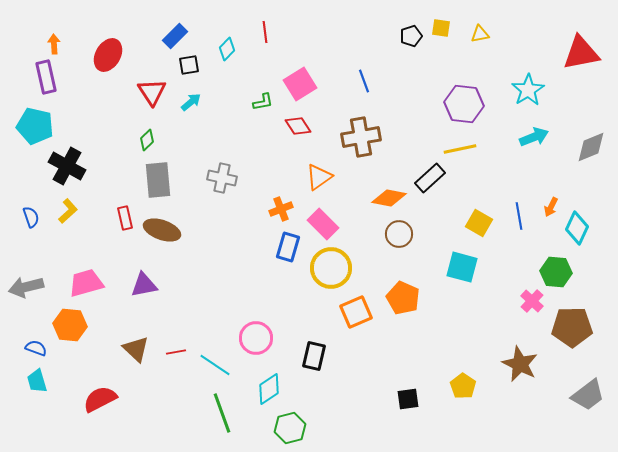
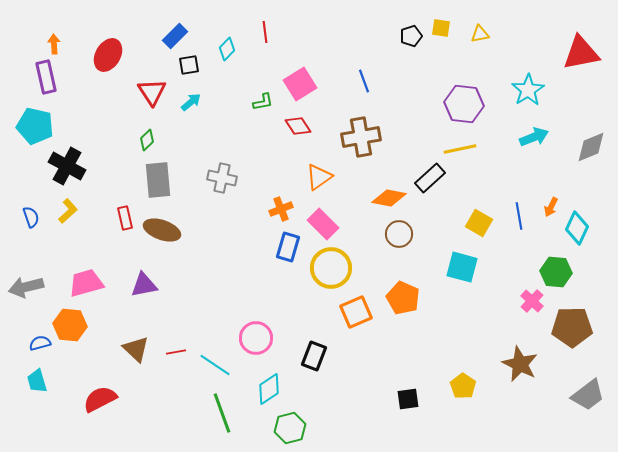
blue semicircle at (36, 348): moved 4 px right, 5 px up; rotated 35 degrees counterclockwise
black rectangle at (314, 356): rotated 8 degrees clockwise
